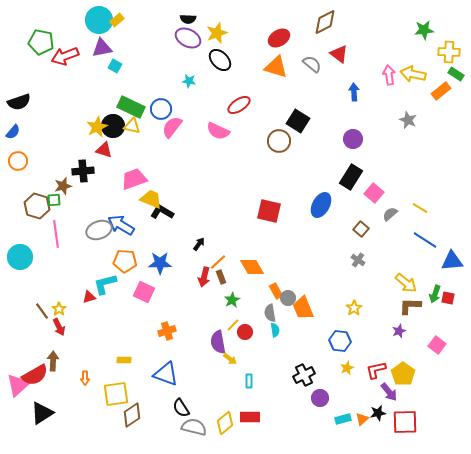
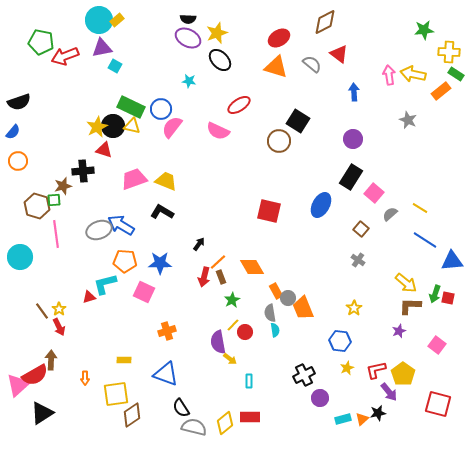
yellow trapezoid at (151, 199): moved 15 px right, 18 px up
brown arrow at (53, 361): moved 2 px left, 1 px up
red square at (405, 422): moved 33 px right, 18 px up; rotated 16 degrees clockwise
